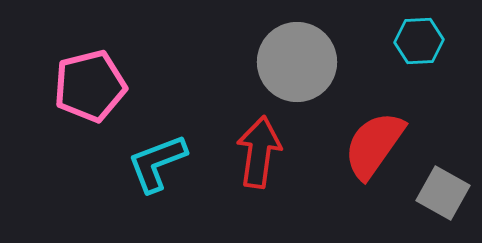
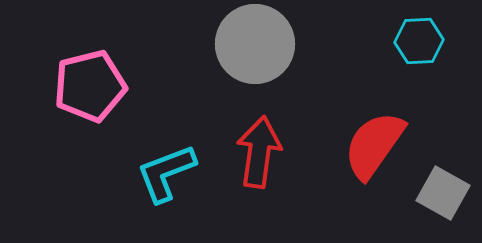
gray circle: moved 42 px left, 18 px up
cyan L-shape: moved 9 px right, 10 px down
